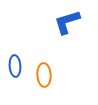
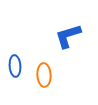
blue L-shape: moved 1 px right, 14 px down
